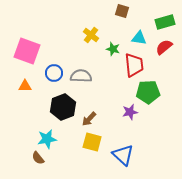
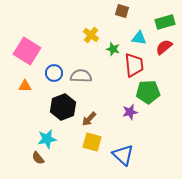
pink square: rotated 12 degrees clockwise
